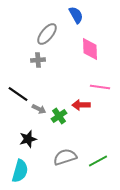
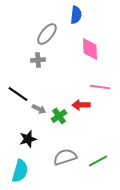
blue semicircle: rotated 36 degrees clockwise
